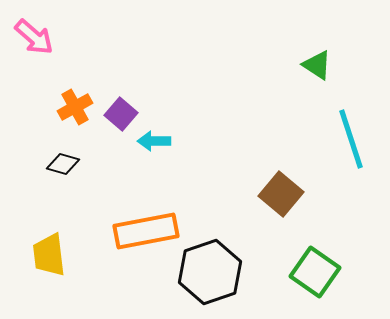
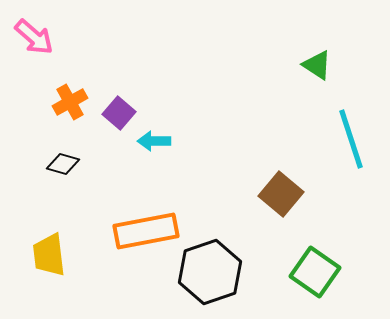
orange cross: moved 5 px left, 5 px up
purple square: moved 2 px left, 1 px up
